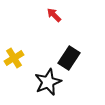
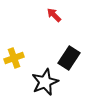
yellow cross: rotated 12 degrees clockwise
black star: moved 3 px left
